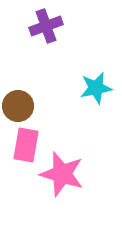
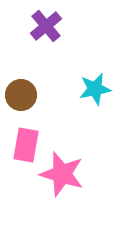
purple cross: rotated 20 degrees counterclockwise
cyan star: moved 1 px left, 1 px down
brown circle: moved 3 px right, 11 px up
